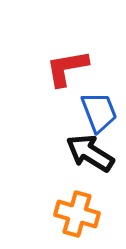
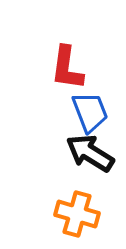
red L-shape: rotated 72 degrees counterclockwise
blue trapezoid: moved 9 px left
